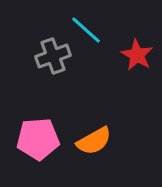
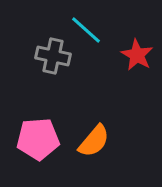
gray cross: rotated 32 degrees clockwise
orange semicircle: rotated 21 degrees counterclockwise
